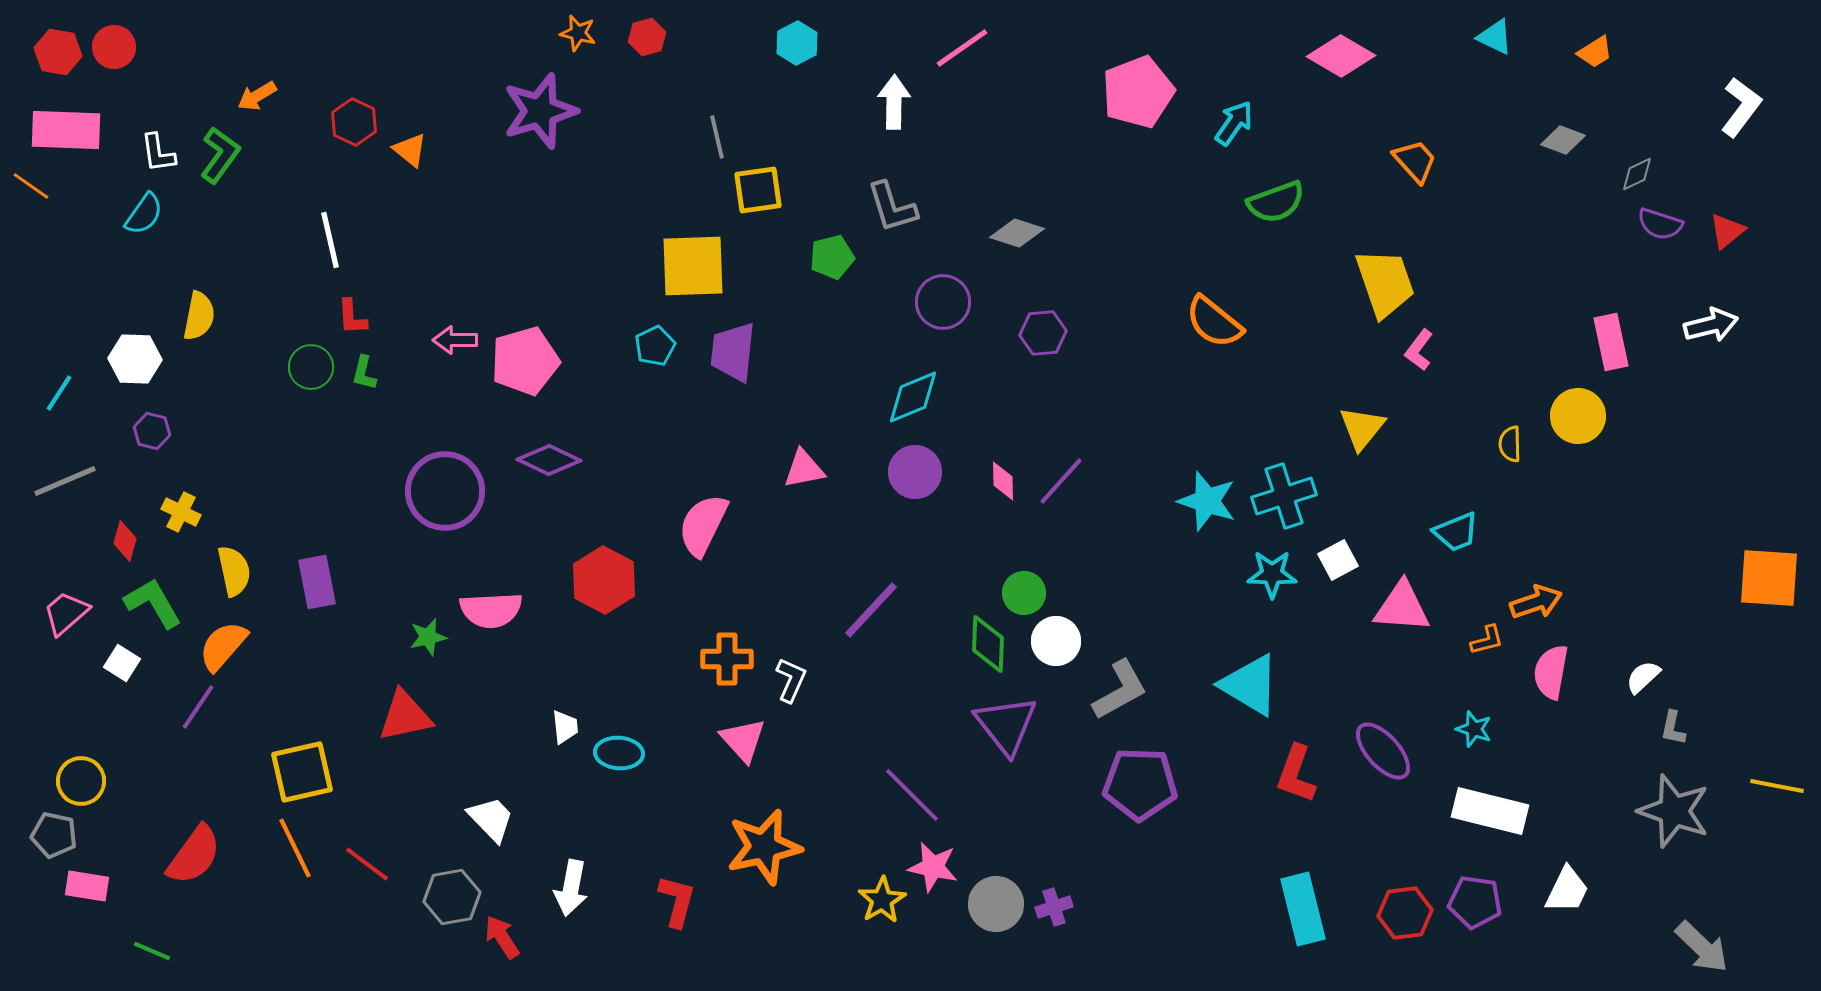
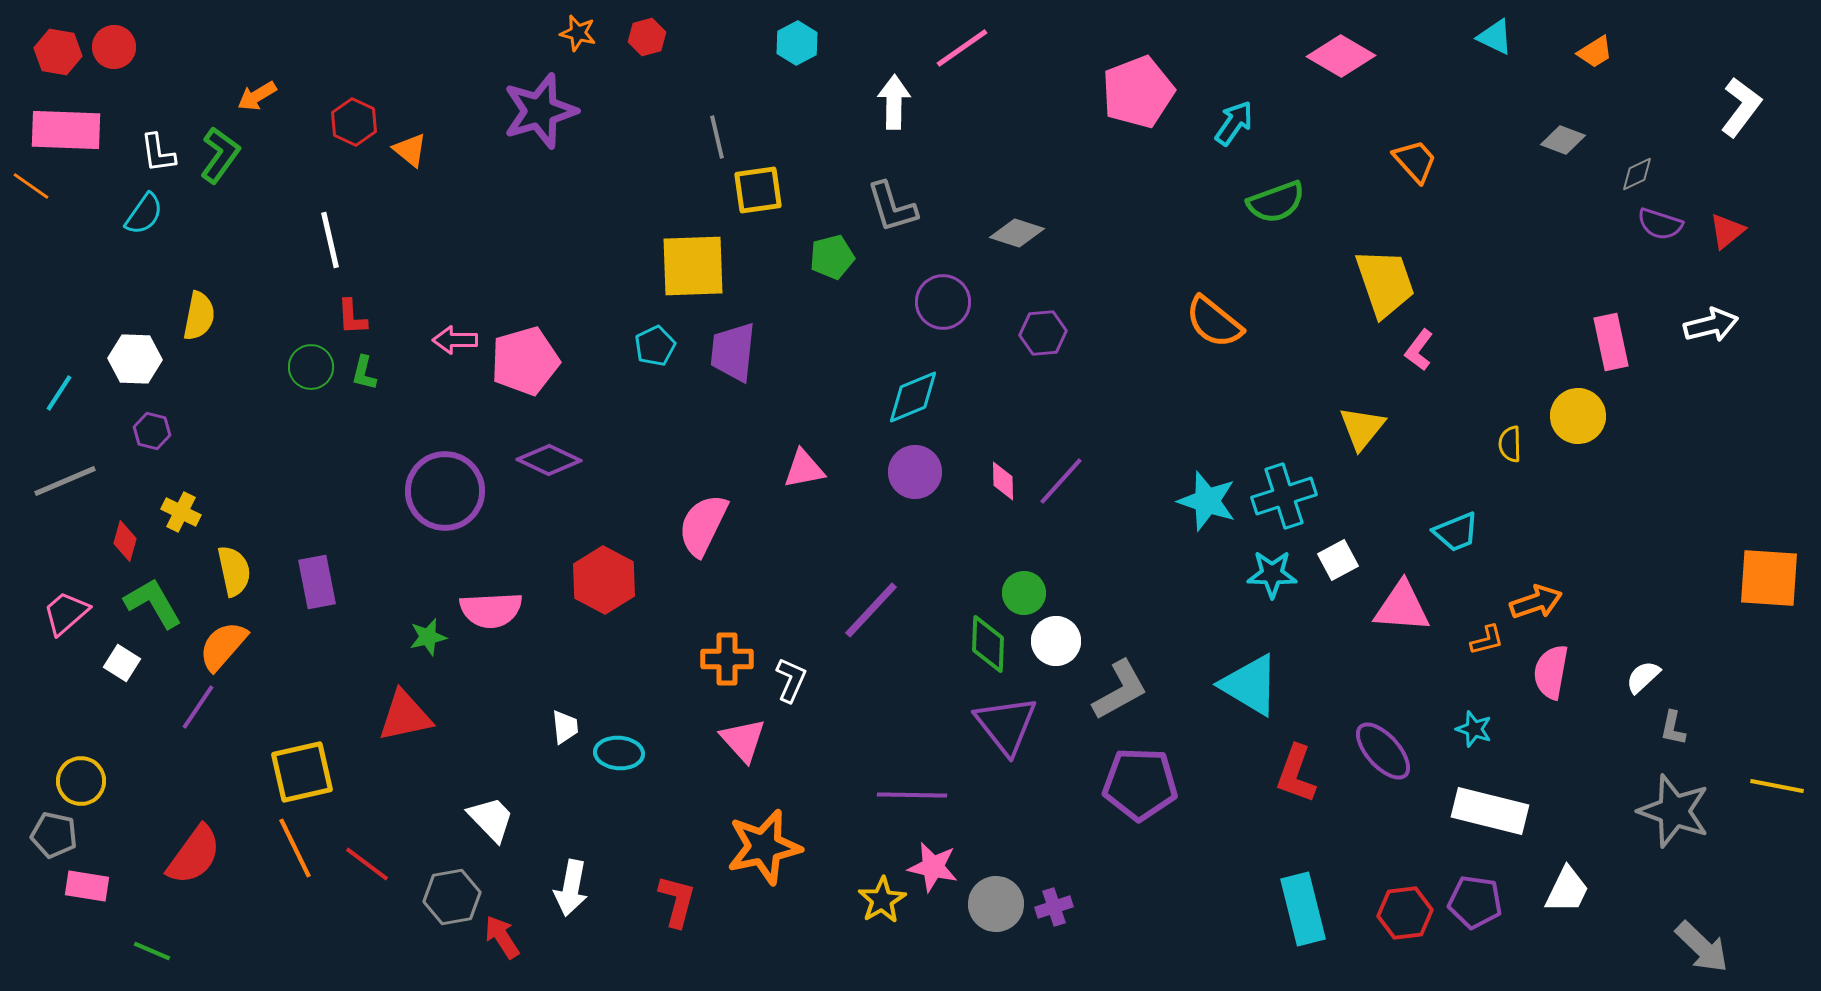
purple line at (912, 795): rotated 44 degrees counterclockwise
